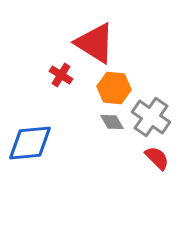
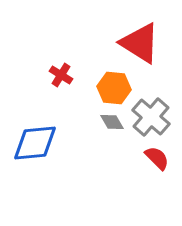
red triangle: moved 45 px right
gray cross: rotated 6 degrees clockwise
blue diamond: moved 5 px right
